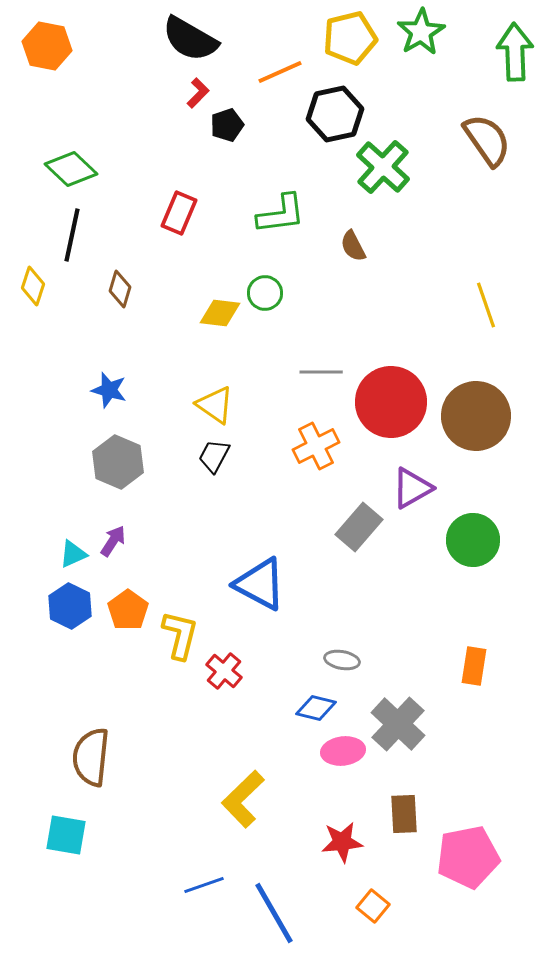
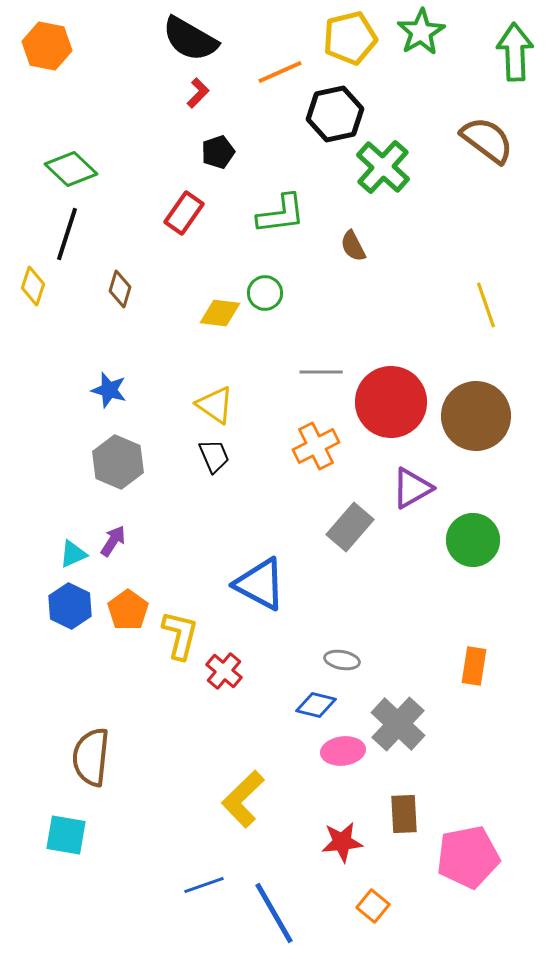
black pentagon at (227, 125): moved 9 px left, 27 px down
brown semicircle at (487, 140): rotated 18 degrees counterclockwise
red rectangle at (179, 213): moved 5 px right; rotated 12 degrees clockwise
black line at (72, 235): moved 5 px left, 1 px up; rotated 6 degrees clockwise
black trapezoid at (214, 456): rotated 129 degrees clockwise
gray rectangle at (359, 527): moved 9 px left
blue diamond at (316, 708): moved 3 px up
